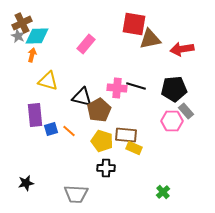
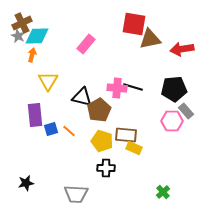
yellow triangle: rotated 45 degrees clockwise
black line: moved 3 px left, 1 px down
